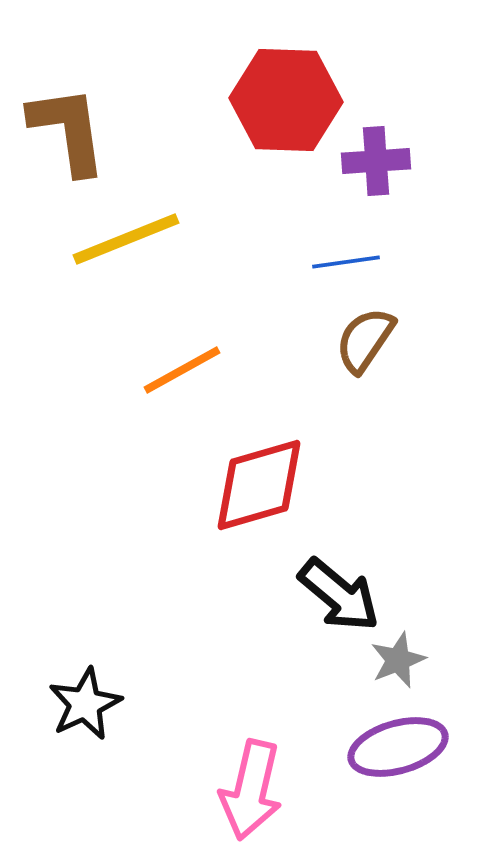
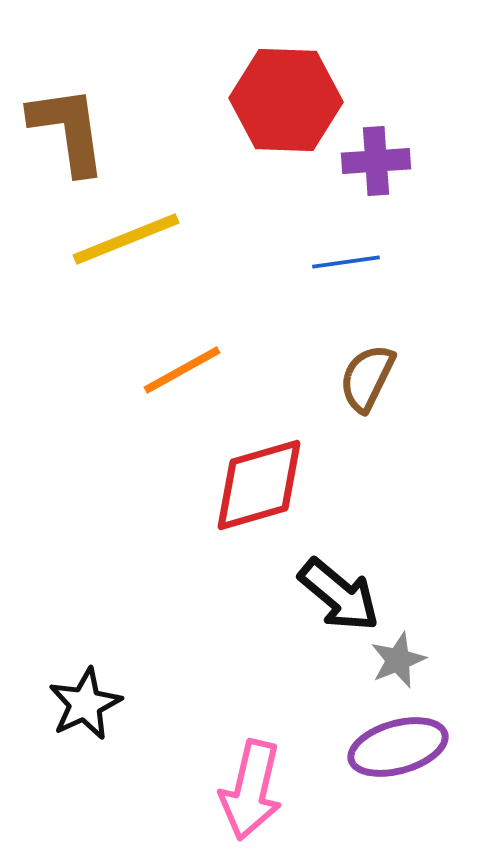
brown semicircle: moved 2 px right, 38 px down; rotated 8 degrees counterclockwise
